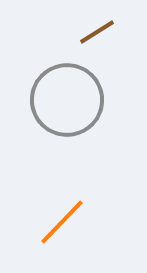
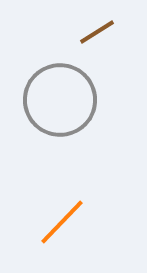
gray circle: moved 7 px left
